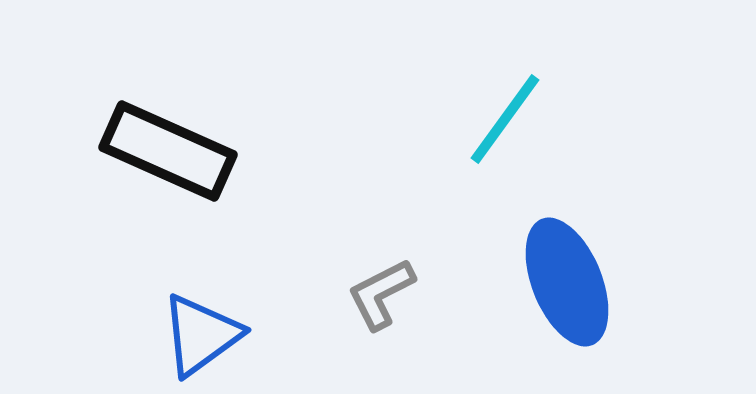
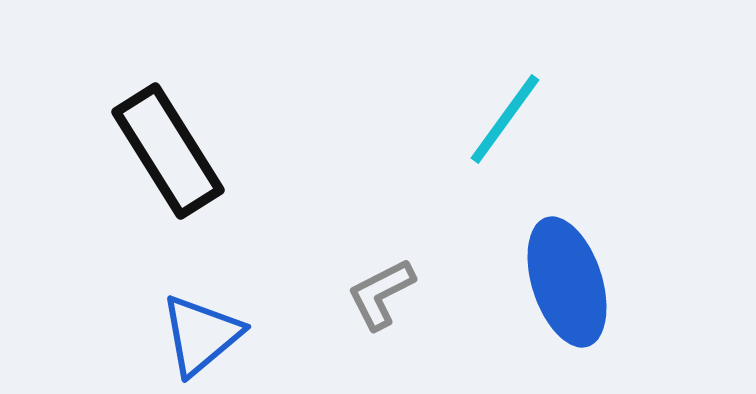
black rectangle: rotated 34 degrees clockwise
blue ellipse: rotated 4 degrees clockwise
blue triangle: rotated 4 degrees counterclockwise
